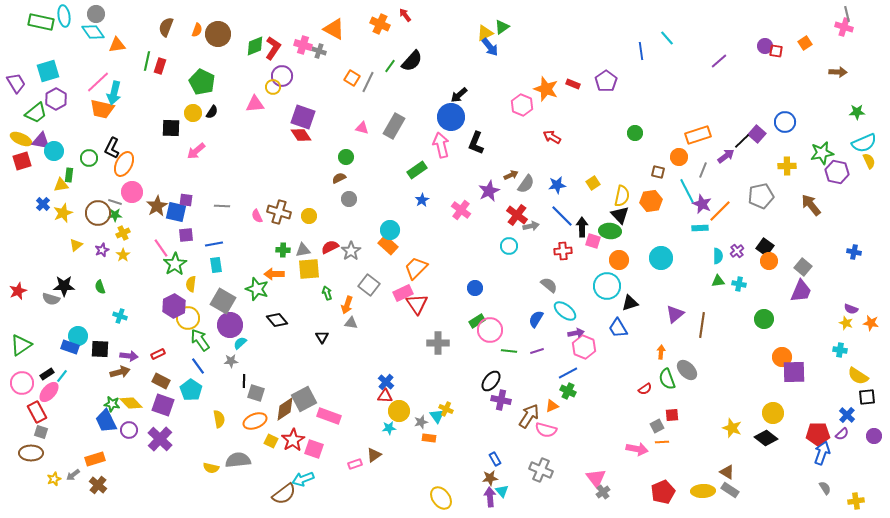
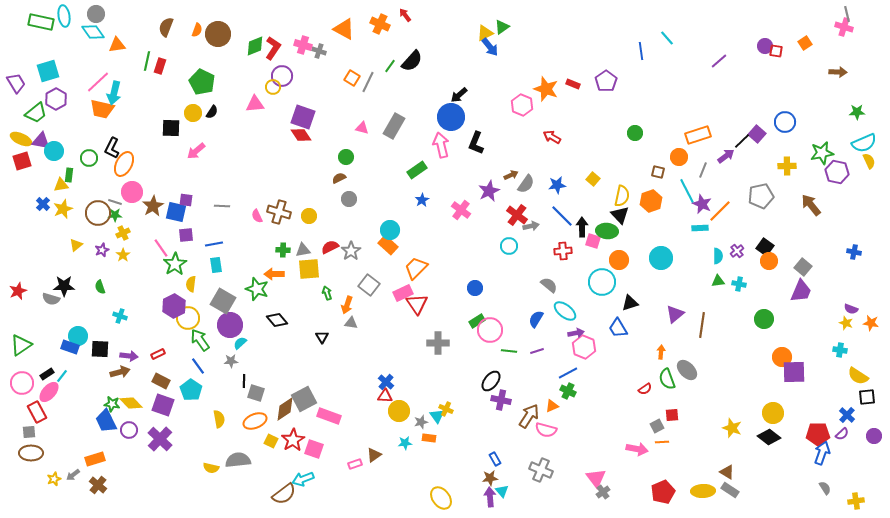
orange triangle at (334, 29): moved 10 px right
yellow square at (593, 183): moved 4 px up; rotated 16 degrees counterclockwise
orange hexagon at (651, 201): rotated 10 degrees counterclockwise
brown star at (157, 206): moved 4 px left
yellow star at (63, 213): moved 4 px up
green ellipse at (610, 231): moved 3 px left
cyan circle at (607, 286): moved 5 px left, 4 px up
cyan star at (389, 428): moved 16 px right, 15 px down
gray square at (41, 432): moved 12 px left; rotated 24 degrees counterclockwise
black diamond at (766, 438): moved 3 px right, 1 px up
